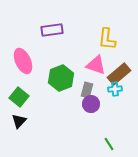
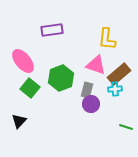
pink ellipse: rotated 15 degrees counterclockwise
green square: moved 11 px right, 9 px up
green line: moved 17 px right, 17 px up; rotated 40 degrees counterclockwise
